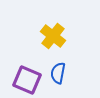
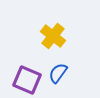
blue semicircle: rotated 25 degrees clockwise
